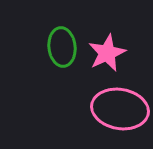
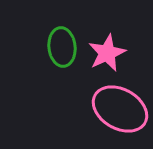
pink ellipse: rotated 20 degrees clockwise
